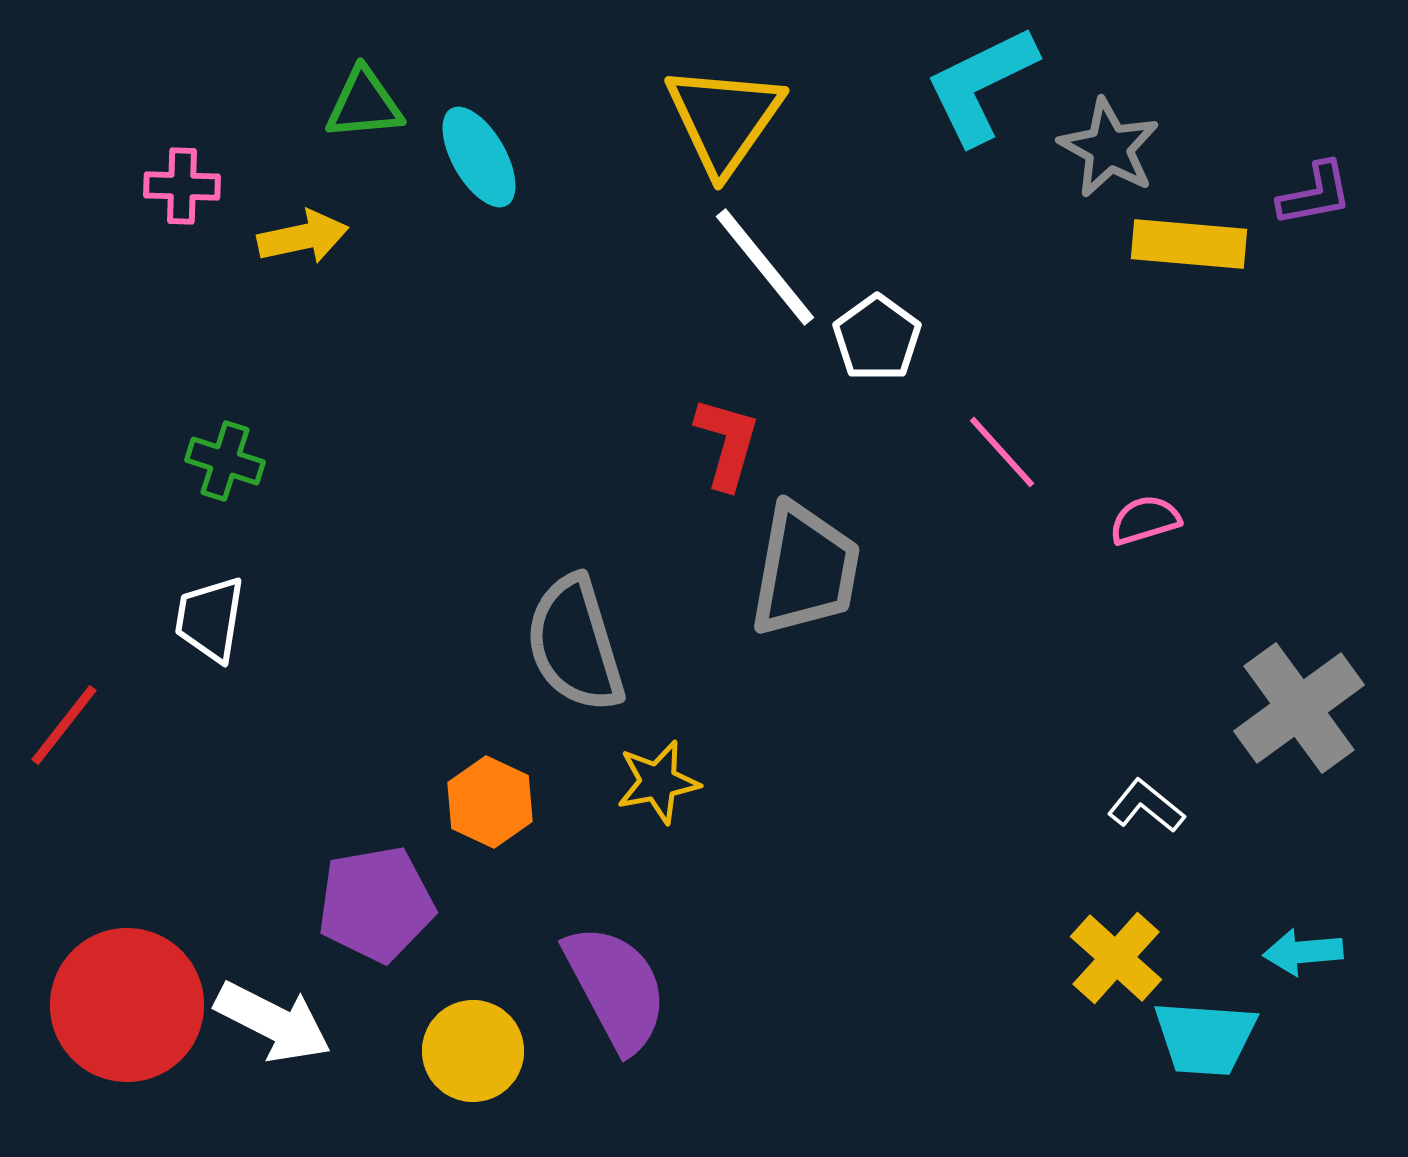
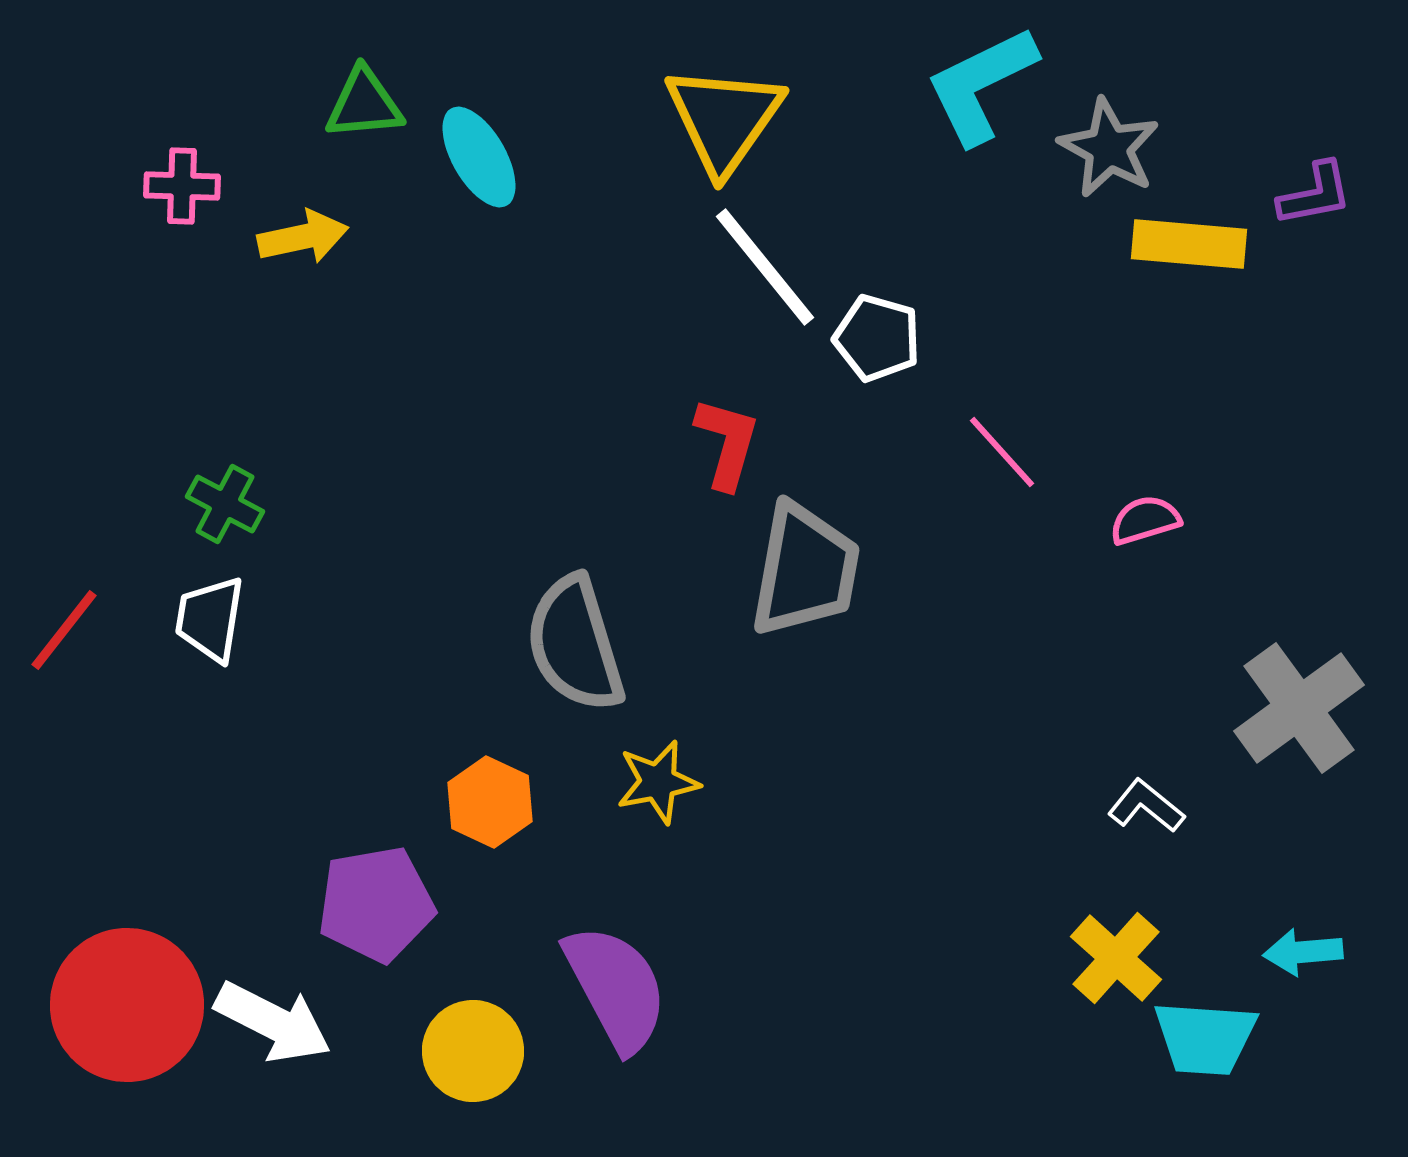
white pentagon: rotated 20 degrees counterclockwise
green cross: moved 43 px down; rotated 10 degrees clockwise
red line: moved 95 px up
